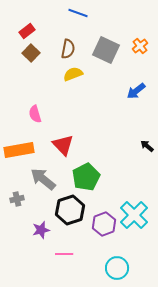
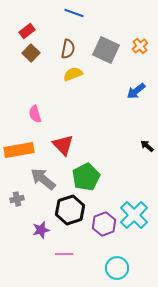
blue line: moved 4 px left
